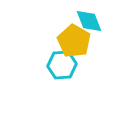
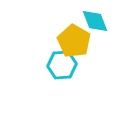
cyan diamond: moved 6 px right
